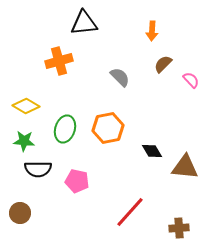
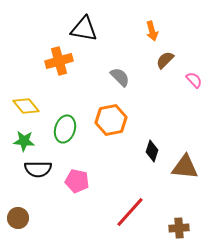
black triangle: moved 6 px down; rotated 16 degrees clockwise
orange arrow: rotated 18 degrees counterclockwise
brown semicircle: moved 2 px right, 4 px up
pink semicircle: moved 3 px right
yellow diamond: rotated 20 degrees clockwise
orange hexagon: moved 3 px right, 8 px up
black diamond: rotated 50 degrees clockwise
brown circle: moved 2 px left, 5 px down
